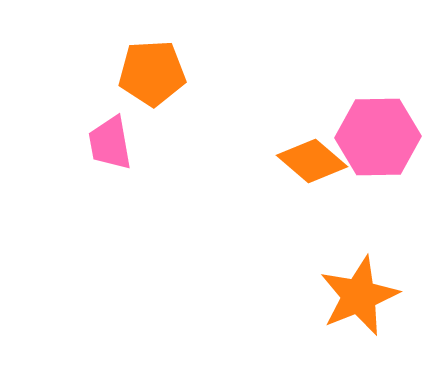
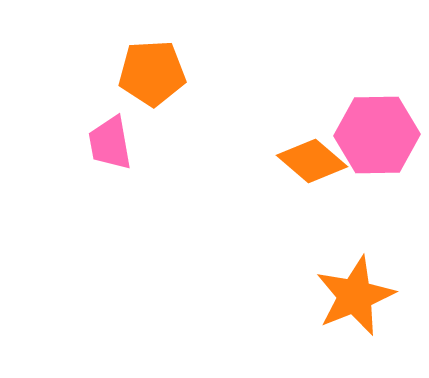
pink hexagon: moved 1 px left, 2 px up
orange star: moved 4 px left
